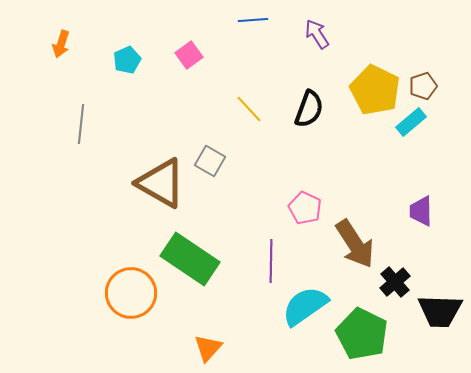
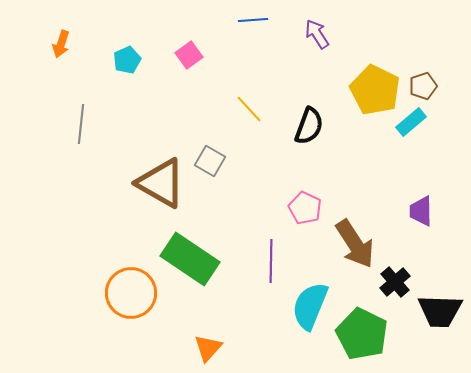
black semicircle: moved 17 px down
cyan semicircle: moved 5 px right; rotated 33 degrees counterclockwise
